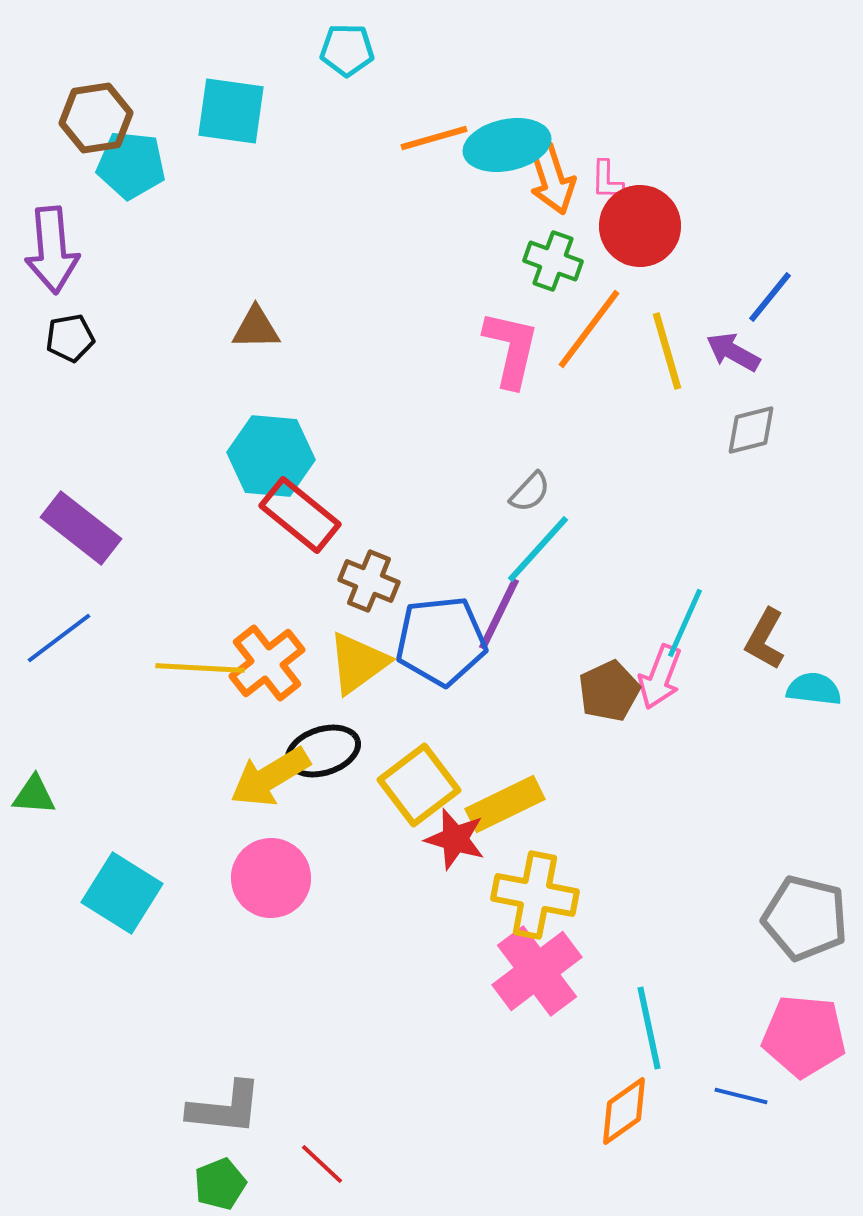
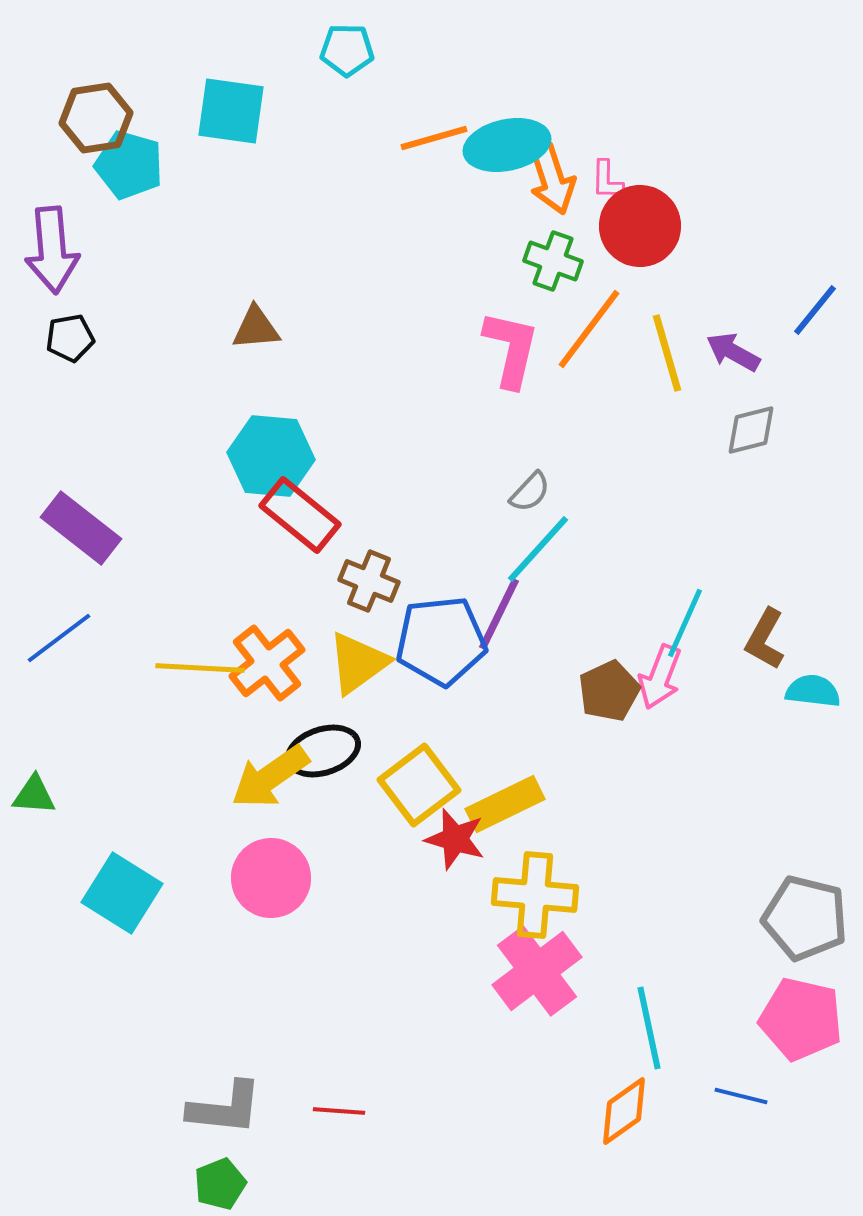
cyan pentagon at (131, 165): moved 2 px left; rotated 10 degrees clockwise
blue line at (770, 297): moved 45 px right, 13 px down
brown triangle at (256, 328): rotated 4 degrees counterclockwise
yellow line at (667, 351): moved 2 px down
cyan semicircle at (814, 689): moved 1 px left, 2 px down
yellow arrow at (270, 777): rotated 4 degrees counterclockwise
yellow cross at (535, 895): rotated 6 degrees counterclockwise
pink pentagon at (804, 1036): moved 3 px left, 17 px up; rotated 8 degrees clockwise
red line at (322, 1164): moved 17 px right, 53 px up; rotated 39 degrees counterclockwise
